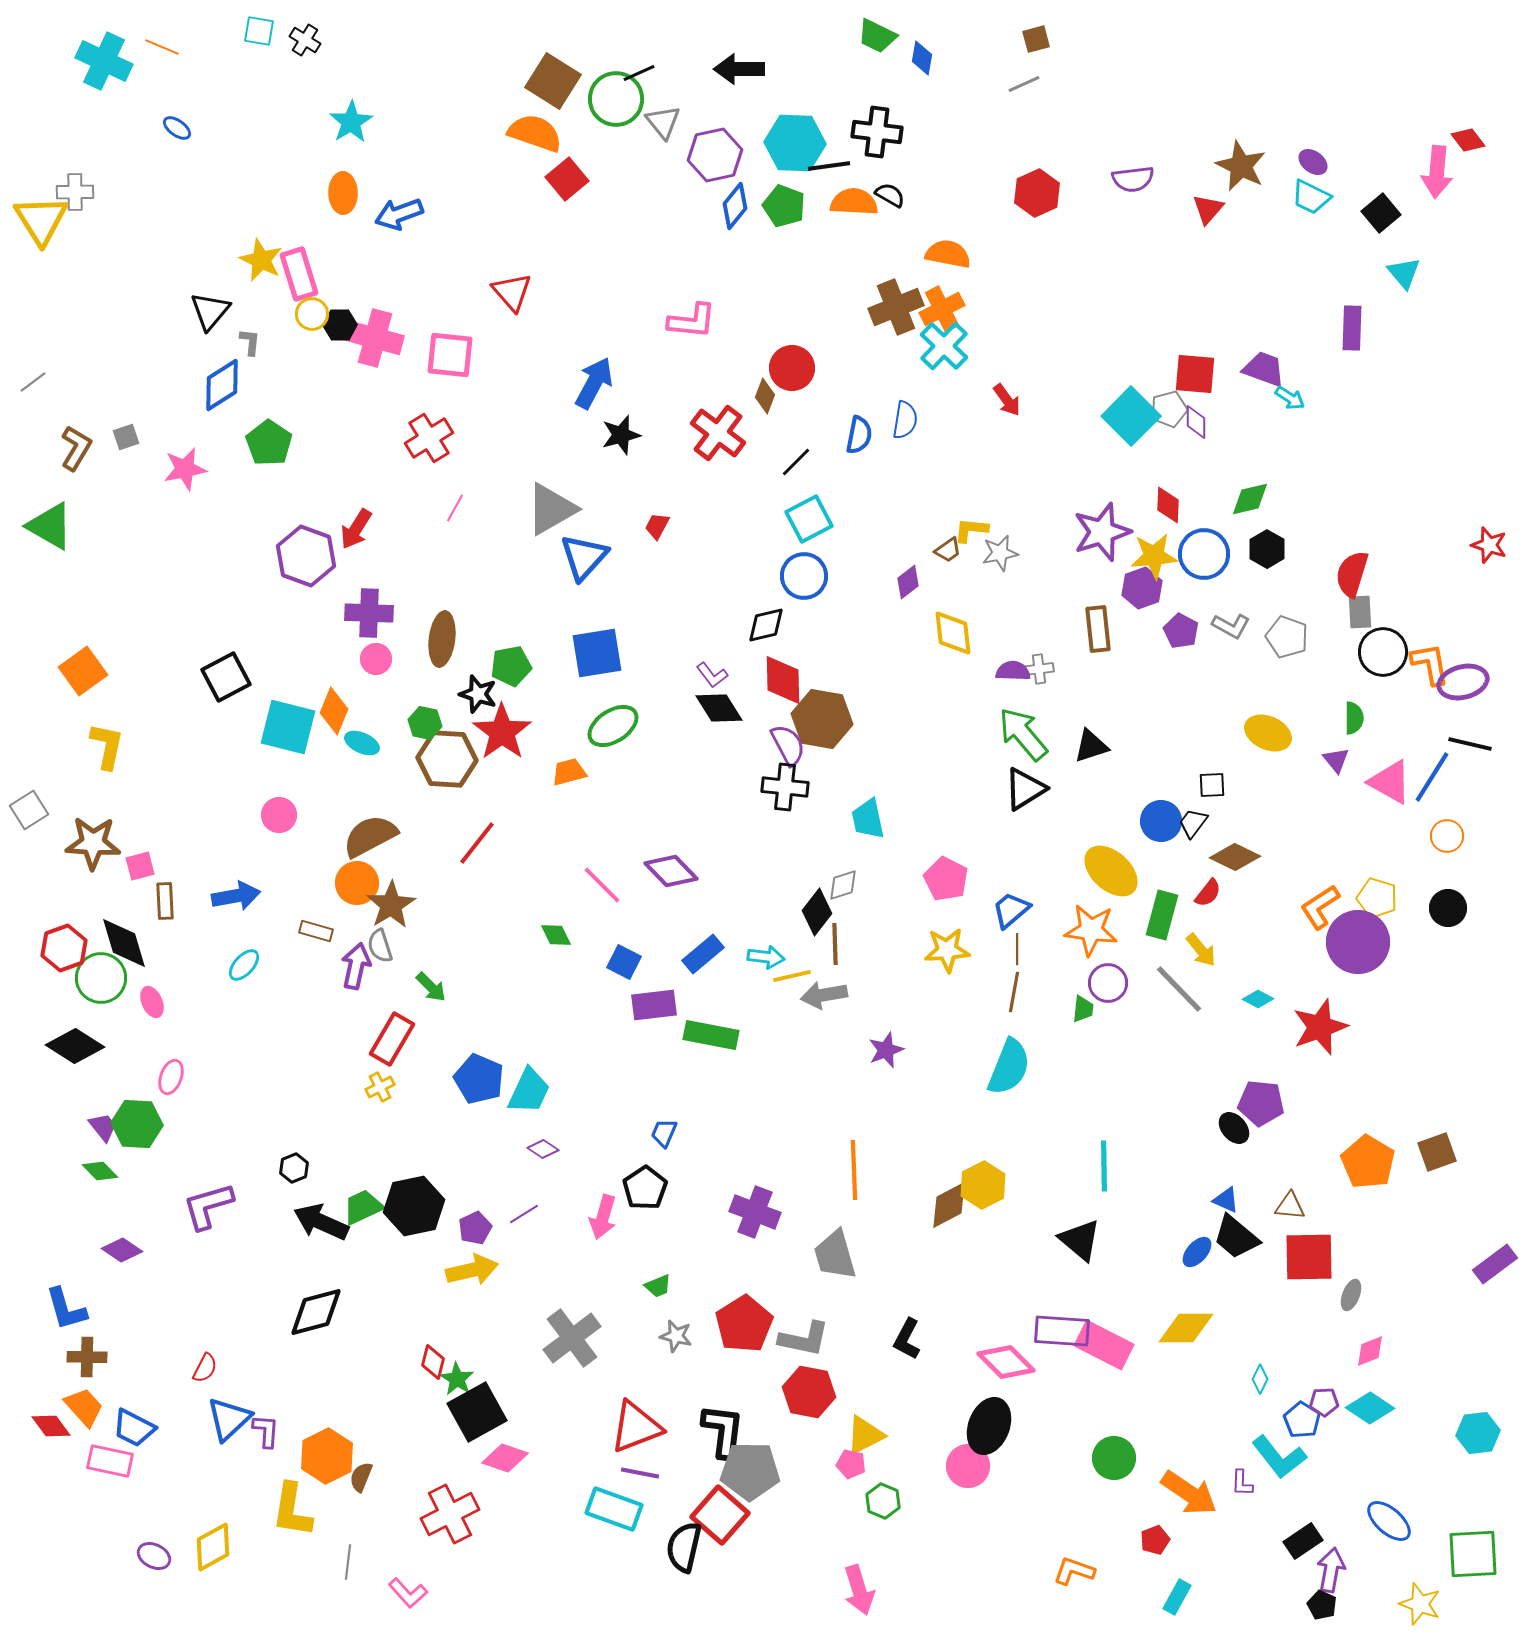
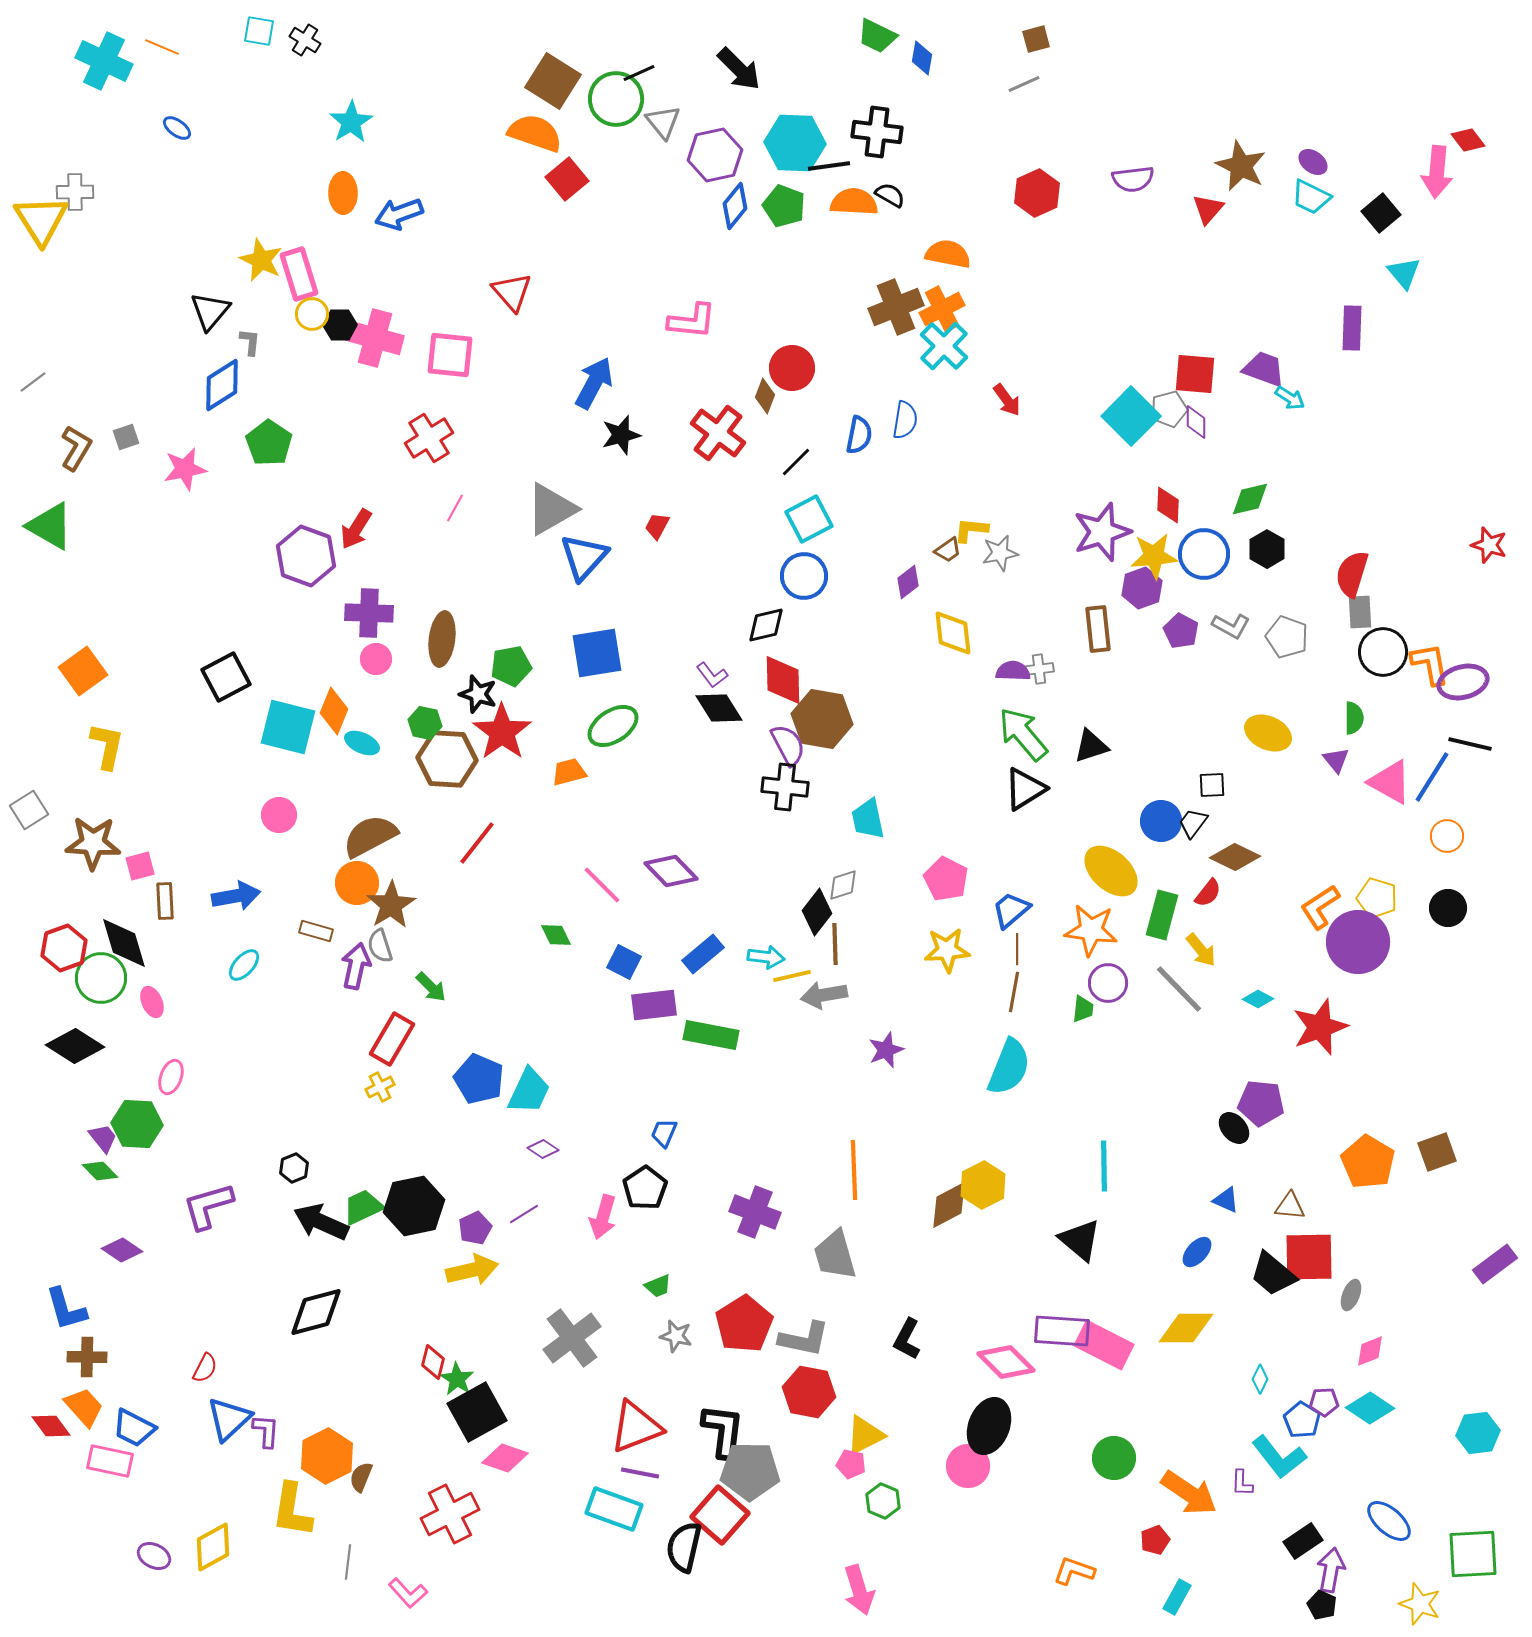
black arrow at (739, 69): rotated 135 degrees counterclockwise
purple trapezoid at (103, 1127): moved 11 px down
black trapezoid at (1236, 1237): moved 37 px right, 37 px down
